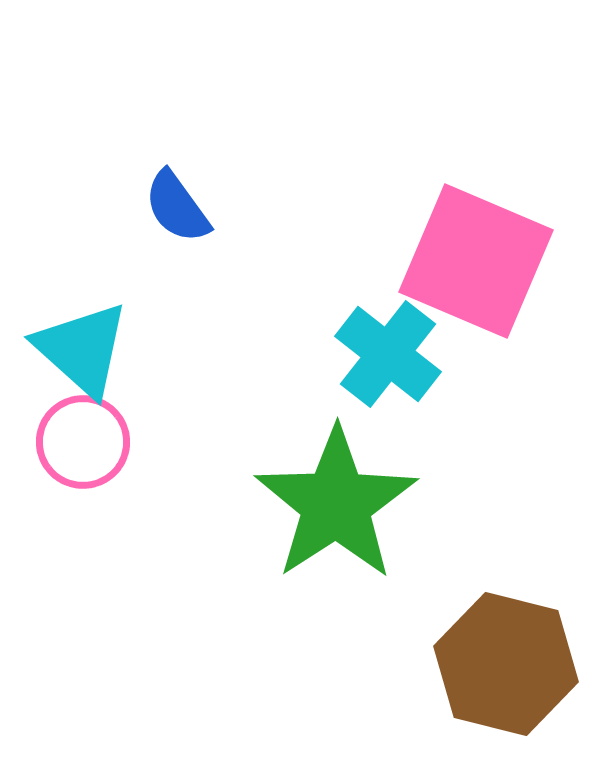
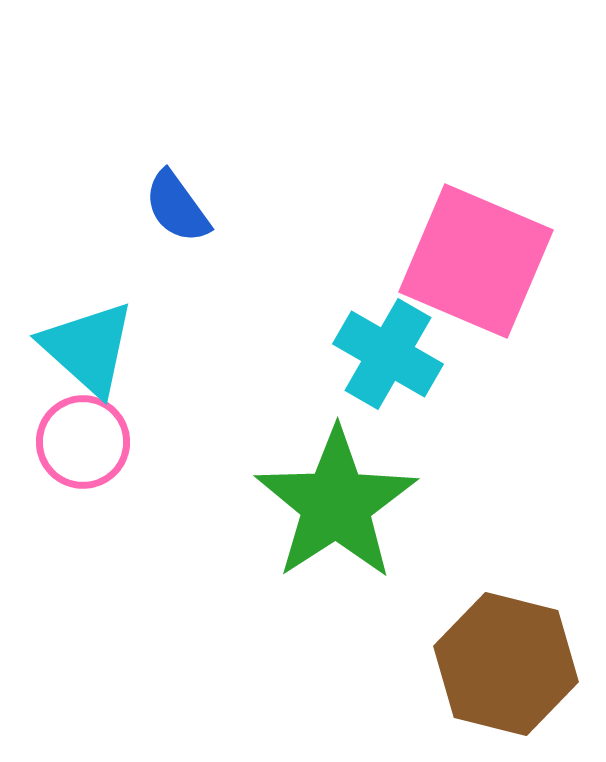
cyan triangle: moved 6 px right, 1 px up
cyan cross: rotated 8 degrees counterclockwise
